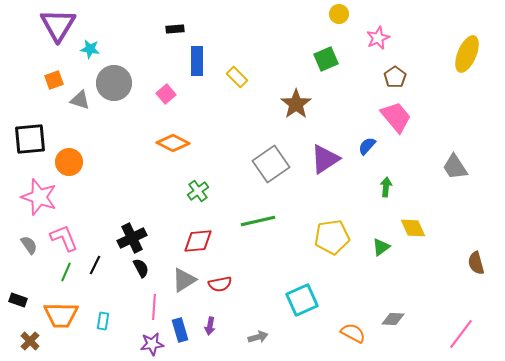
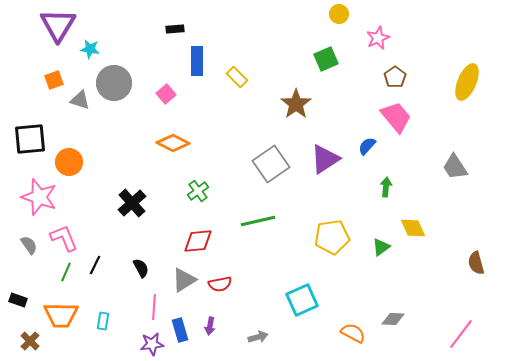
yellow ellipse at (467, 54): moved 28 px down
black cross at (132, 238): moved 35 px up; rotated 16 degrees counterclockwise
